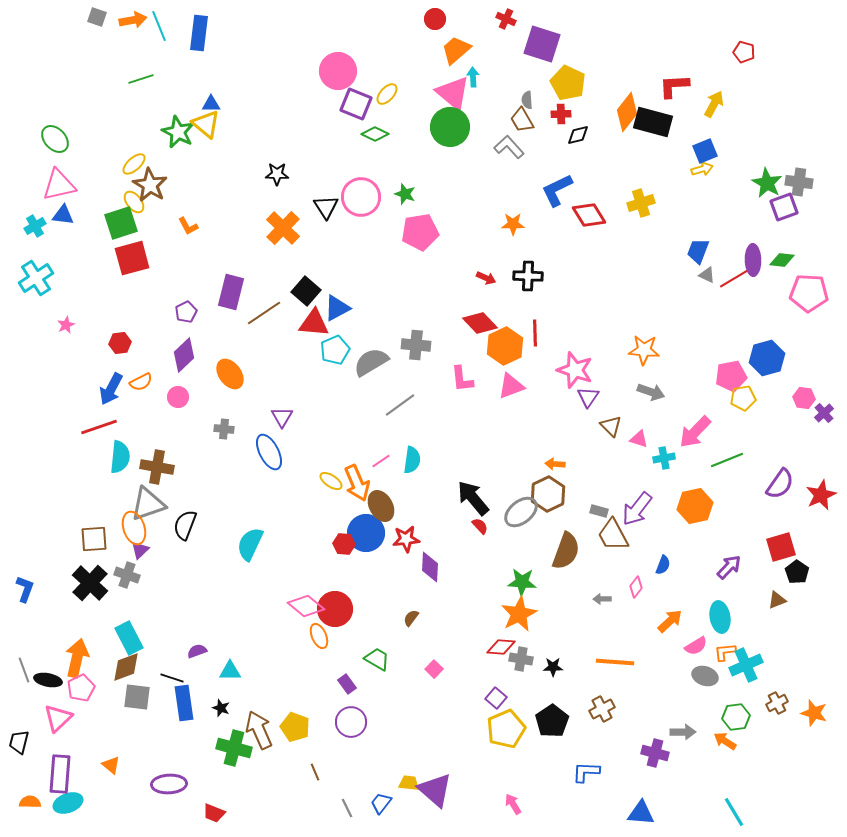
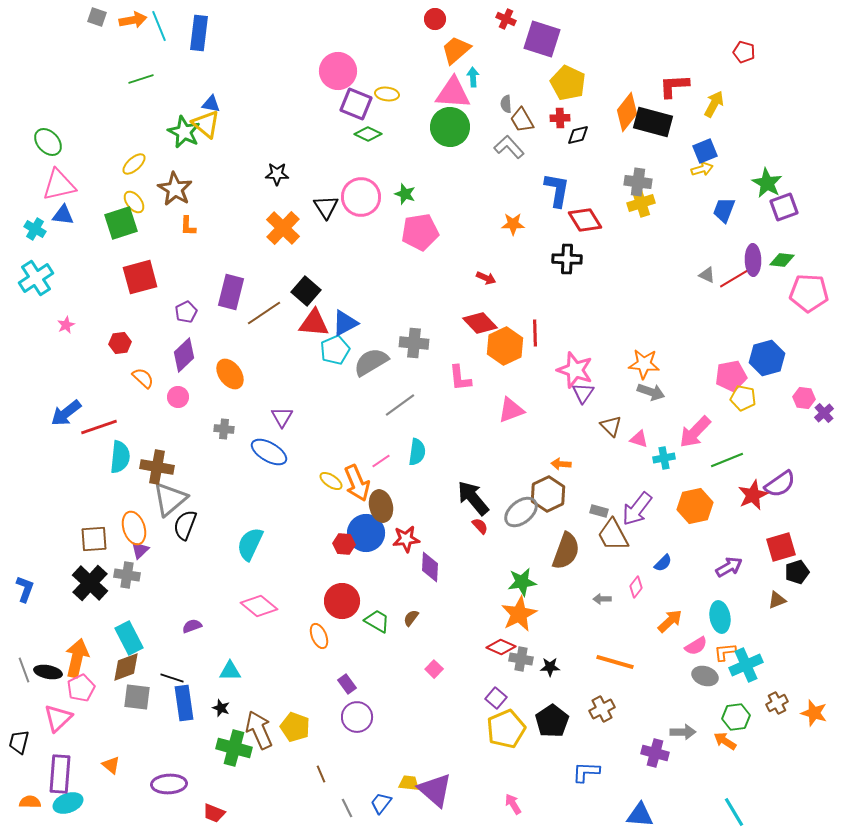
purple square at (542, 44): moved 5 px up
pink triangle at (453, 93): rotated 36 degrees counterclockwise
yellow ellipse at (387, 94): rotated 55 degrees clockwise
gray semicircle at (527, 100): moved 21 px left, 4 px down
blue triangle at (211, 104): rotated 12 degrees clockwise
red cross at (561, 114): moved 1 px left, 4 px down
green star at (178, 132): moved 6 px right
green diamond at (375, 134): moved 7 px left
green ellipse at (55, 139): moved 7 px left, 3 px down
gray cross at (799, 182): moved 161 px left
brown star at (150, 185): moved 25 px right, 4 px down
blue L-shape at (557, 190): rotated 126 degrees clockwise
red diamond at (589, 215): moved 4 px left, 5 px down
cyan cross at (35, 226): moved 3 px down; rotated 30 degrees counterclockwise
orange L-shape at (188, 226): rotated 30 degrees clockwise
blue trapezoid at (698, 251): moved 26 px right, 41 px up
red square at (132, 258): moved 8 px right, 19 px down
black cross at (528, 276): moved 39 px right, 17 px up
blue triangle at (337, 308): moved 8 px right, 15 px down
gray cross at (416, 345): moved 2 px left, 2 px up
orange star at (644, 350): moved 14 px down
pink L-shape at (462, 379): moved 2 px left, 1 px up
orange semicircle at (141, 382): moved 2 px right, 4 px up; rotated 110 degrees counterclockwise
pink triangle at (511, 386): moved 24 px down
blue arrow at (111, 389): moved 45 px left, 24 px down; rotated 24 degrees clockwise
purple triangle at (588, 397): moved 5 px left, 4 px up
yellow pentagon at (743, 398): rotated 20 degrees clockwise
blue ellipse at (269, 452): rotated 33 degrees counterclockwise
cyan semicircle at (412, 460): moved 5 px right, 8 px up
orange arrow at (555, 464): moved 6 px right
purple semicircle at (780, 484): rotated 20 degrees clockwise
red star at (821, 495): moved 68 px left
gray triangle at (148, 504): moved 22 px right, 5 px up; rotated 21 degrees counterclockwise
brown ellipse at (381, 506): rotated 16 degrees clockwise
blue semicircle at (663, 565): moved 2 px up; rotated 24 degrees clockwise
purple arrow at (729, 567): rotated 16 degrees clockwise
black pentagon at (797, 572): rotated 20 degrees clockwise
gray cross at (127, 575): rotated 10 degrees counterclockwise
green star at (522, 582): rotated 12 degrees counterclockwise
pink diamond at (306, 606): moved 47 px left
red circle at (335, 609): moved 7 px right, 8 px up
red diamond at (501, 647): rotated 20 degrees clockwise
purple semicircle at (197, 651): moved 5 px left, 25 px up
green trapezoid at (377, 659): moved 38 px up
orange line at (615, 662): rotated 12 degrees clockwise
black star at (553, 667): moved 3 px left
black ellipse at (48, 680): moved 8 px up
purple circle at (351, 722): moved 6 px right, 5 px up
brown line at (315, 772): moved 6 px right, 2 px down
blue triangle at (641, 813): moved 1 px left, 2 px down
